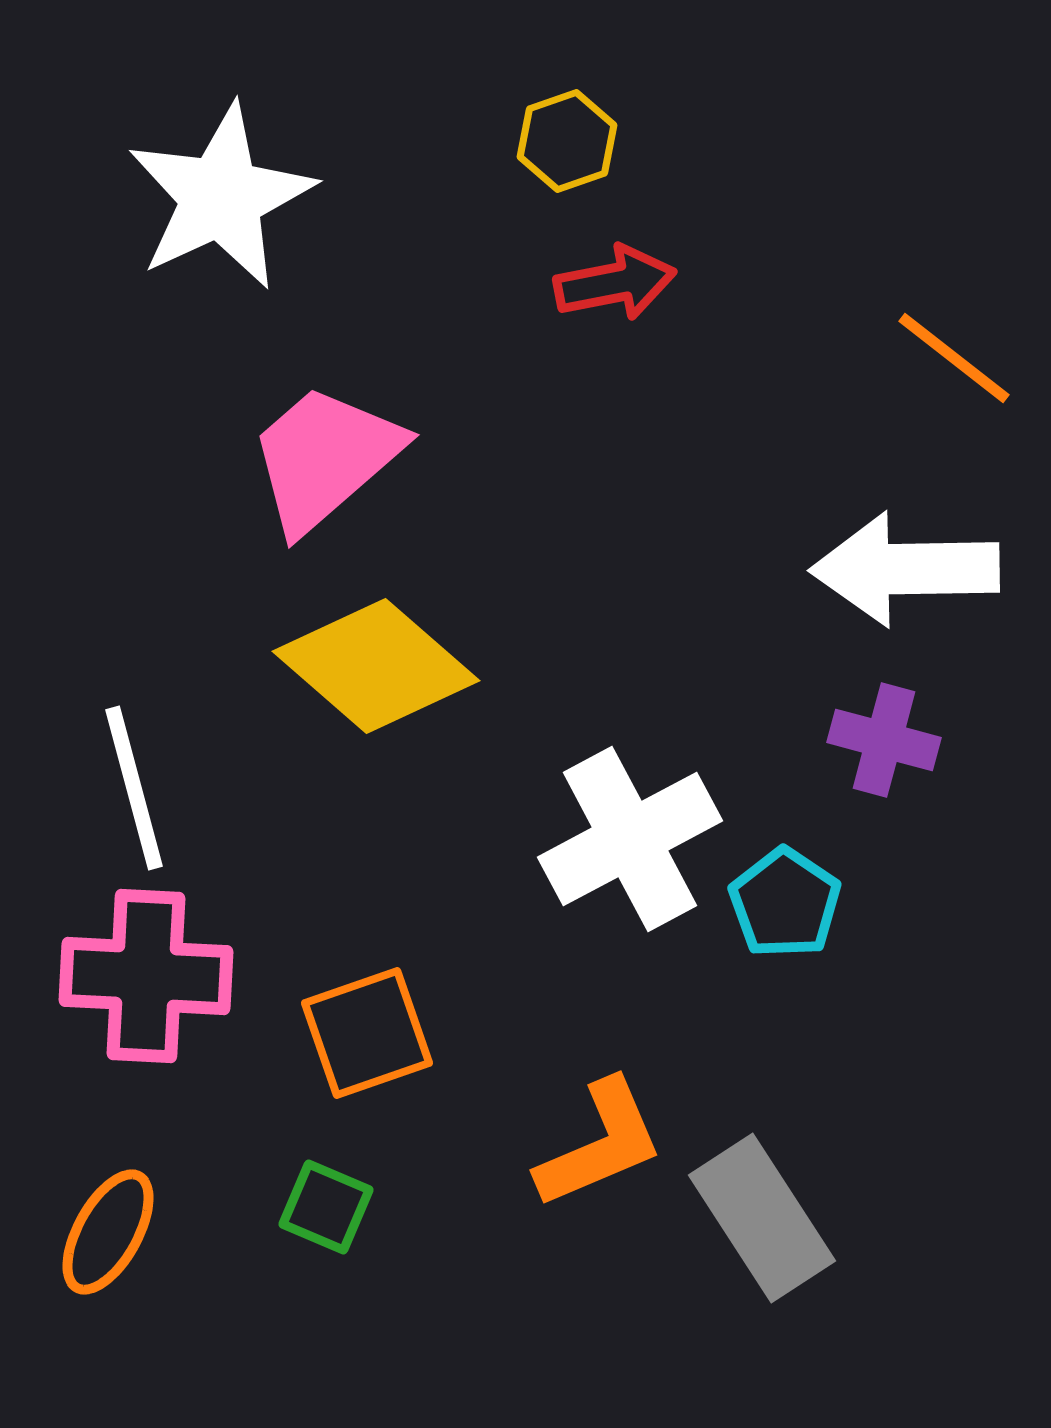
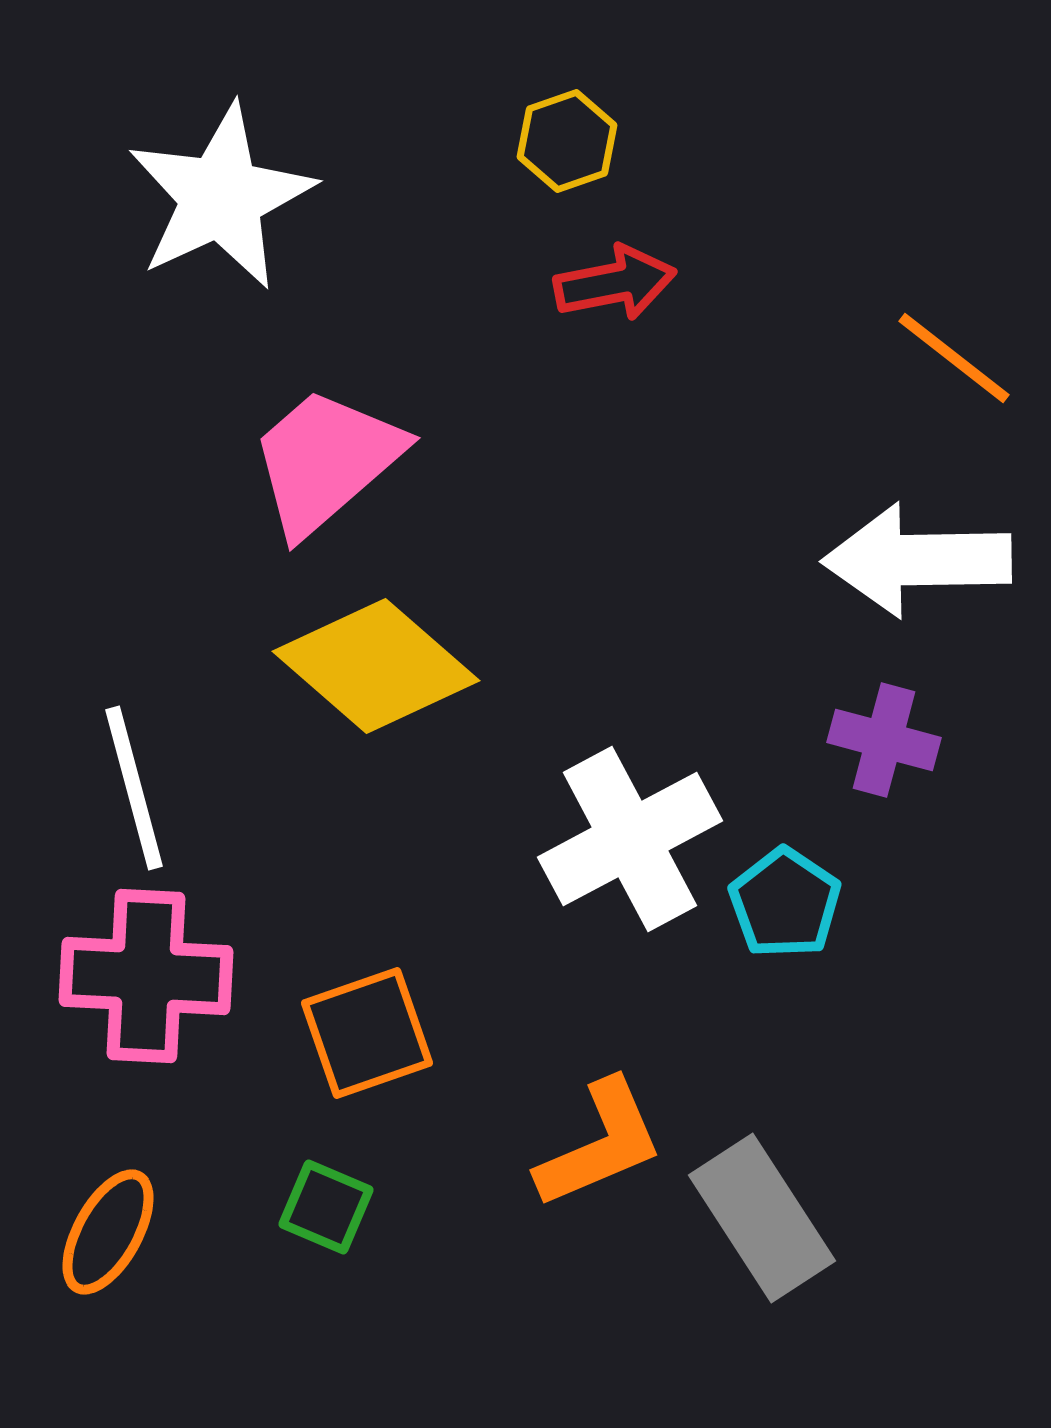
pink trapezoid: moved 1 px right, 3 px down
white arrow: moved 12 px right, 9 px up
